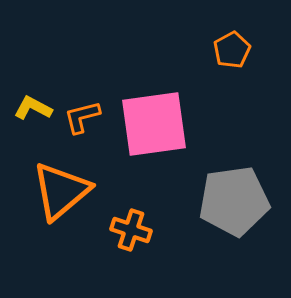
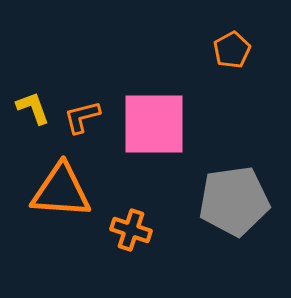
yellow L-shape: rotated 42 degrees clockwise
pink square: rotated 8 degrees clockwise
orange triangle: rotated 44 degrees clockwise
